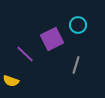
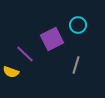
yellow semicircle: moved 9 px up
